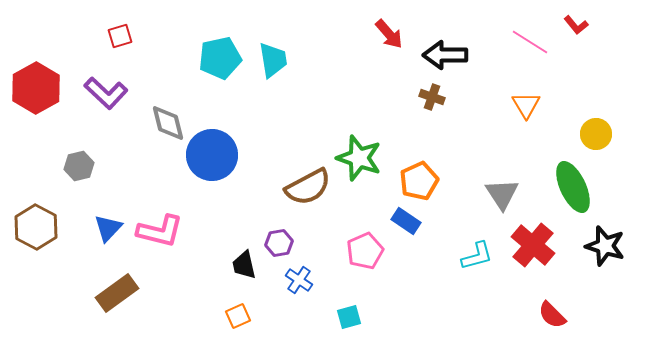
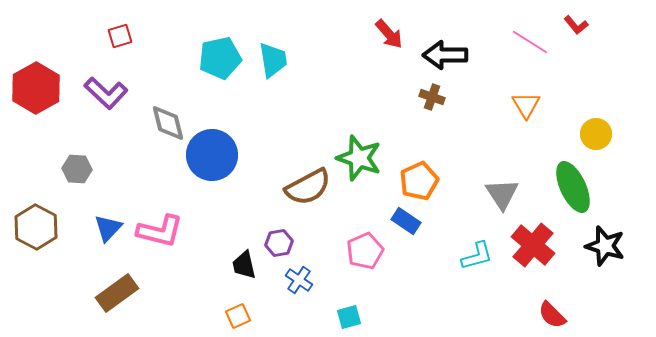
gray hexagon: moved 2 px left, 3 px down; rotated 16 degrees clockwise
